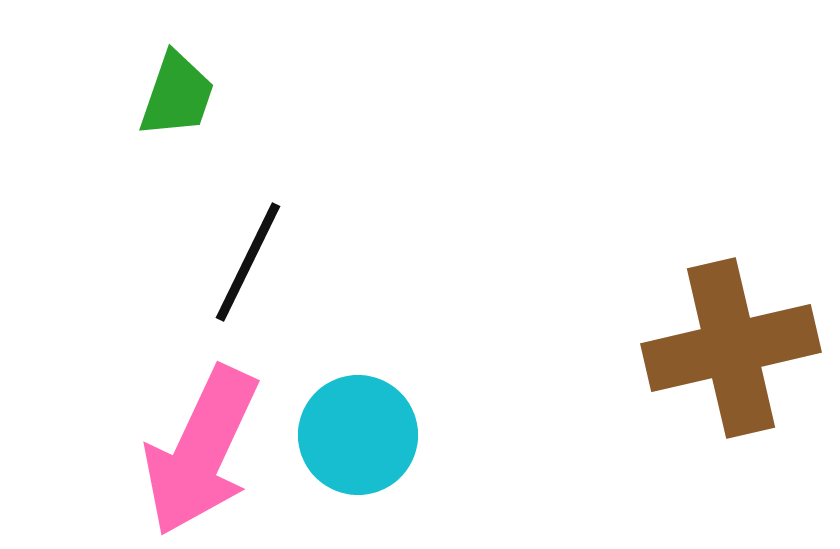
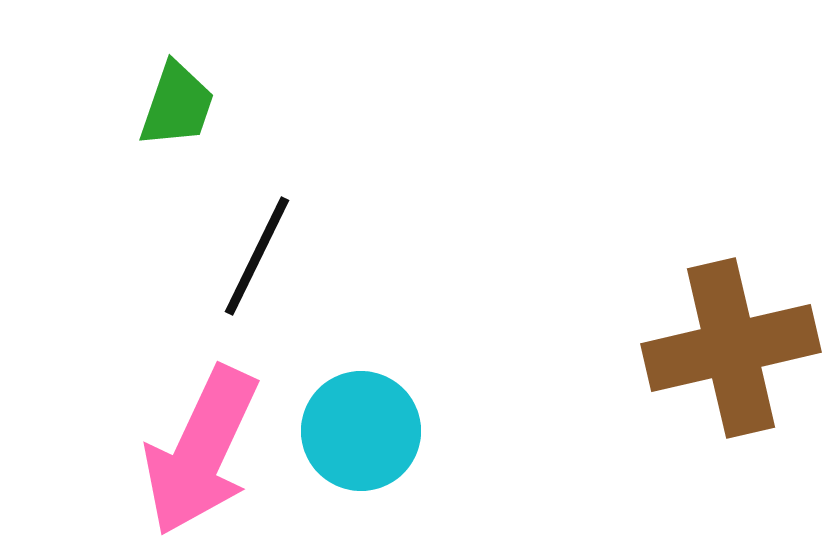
green trapezoid: moved 10 px down
black line: moved 9 px right, 6 px up
cyan circle: moved 3 px right, 4 px up
